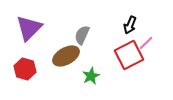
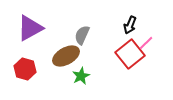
purple triangle: moved 1 px right; rotated 16 degrees clockwise
red square: moved 1 px right, 1 px up; rotated 12 degrees counterclockwise
green star: moved 10 px left
